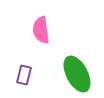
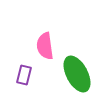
pink semicircle: moved 4 px right, 16 px down
